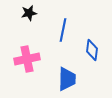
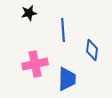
blue line: rotated 15 degrees counterclockwise
pink cross: moved 8 px right, 5 px down
